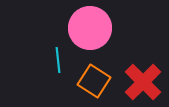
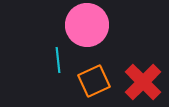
pink circle: moved 3 px left, 3 px up
orange square: rotated 32 degrees clockwise
